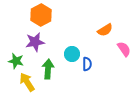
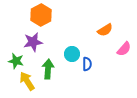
purple star: moved 2 px left
pink semicircle: rotated 77 degrees clockwise
yellow arrow: moved 1 px up
